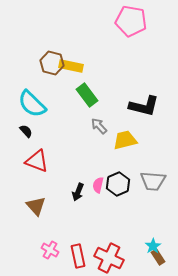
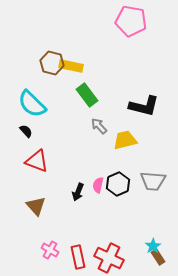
red rectangle: moved 1 px down
